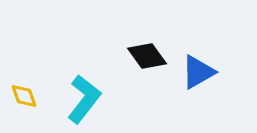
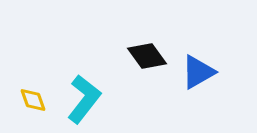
yellow diamond: moved 9 px right, 4 px down
